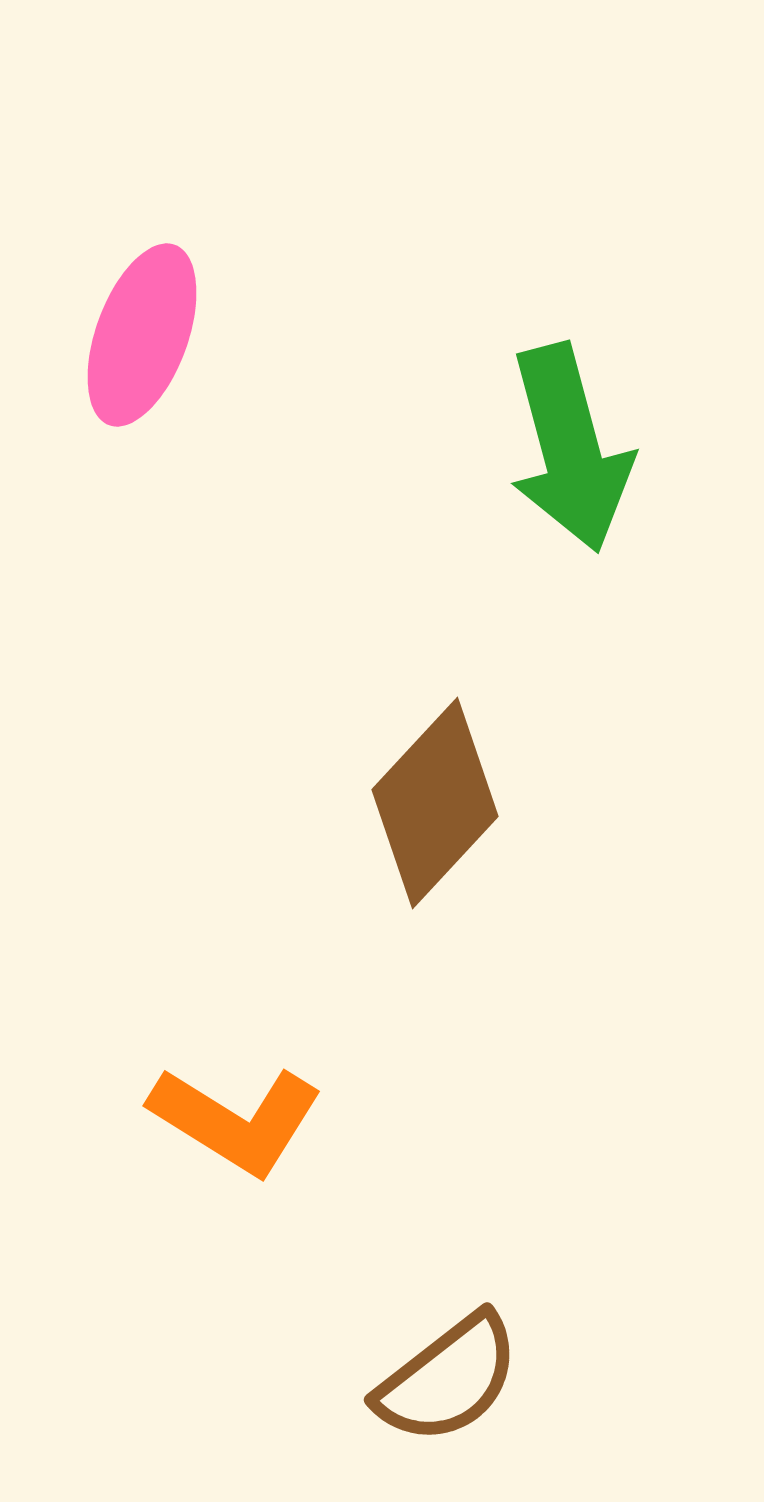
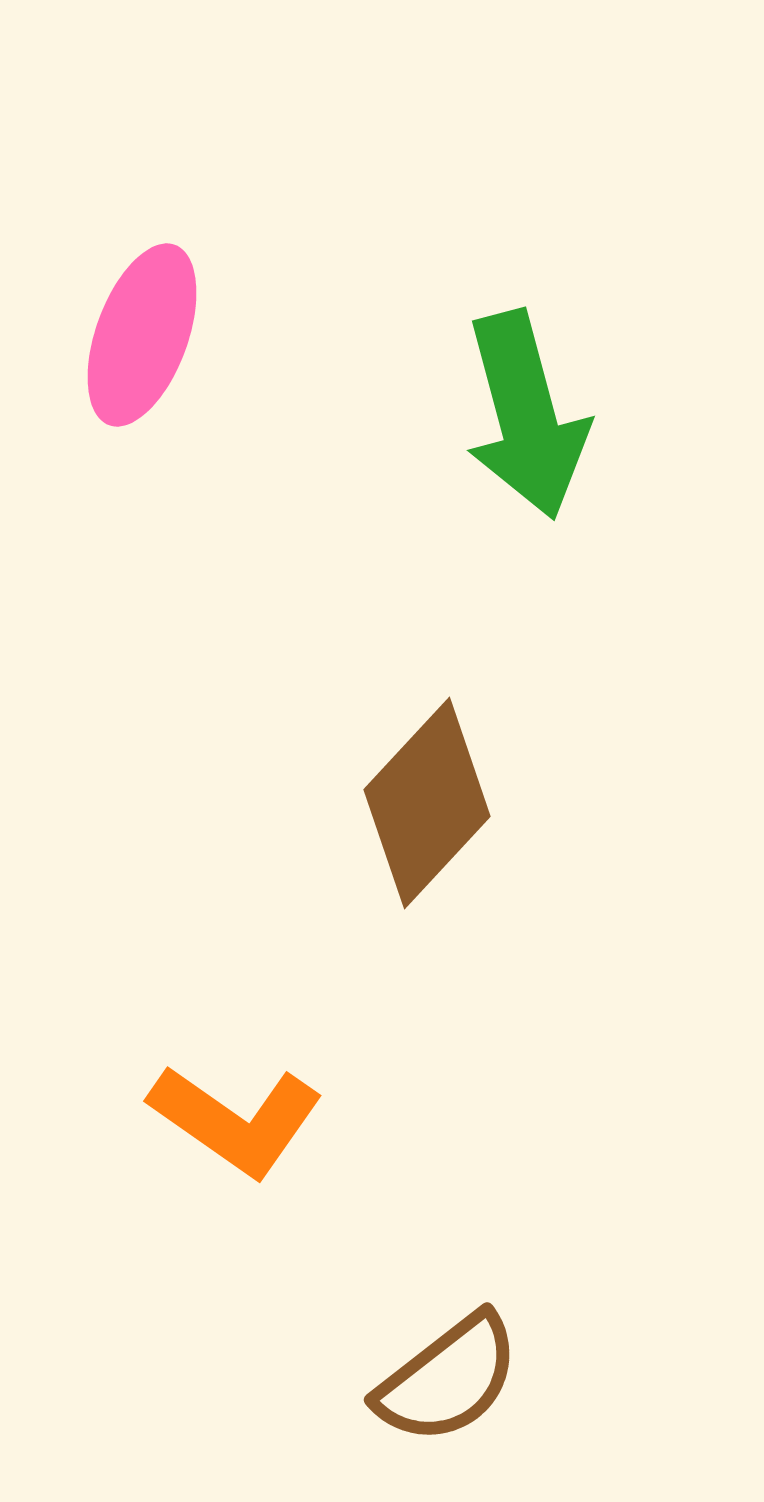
green arrow: moved 44 px left, 33 px up
brown diamond: moved 8 px left
orange L-shape: rotated 3 degrees clockwise
